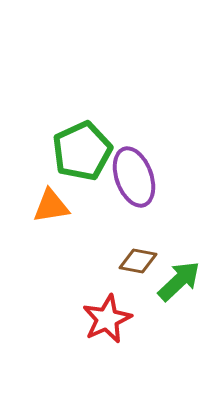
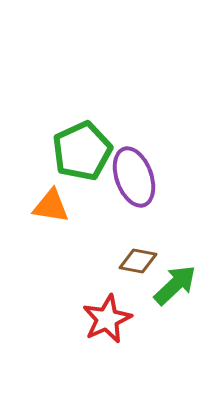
orange triangle: rotated 18 degrees clockwise
green arrow: moved 4 px left, 4 px down
